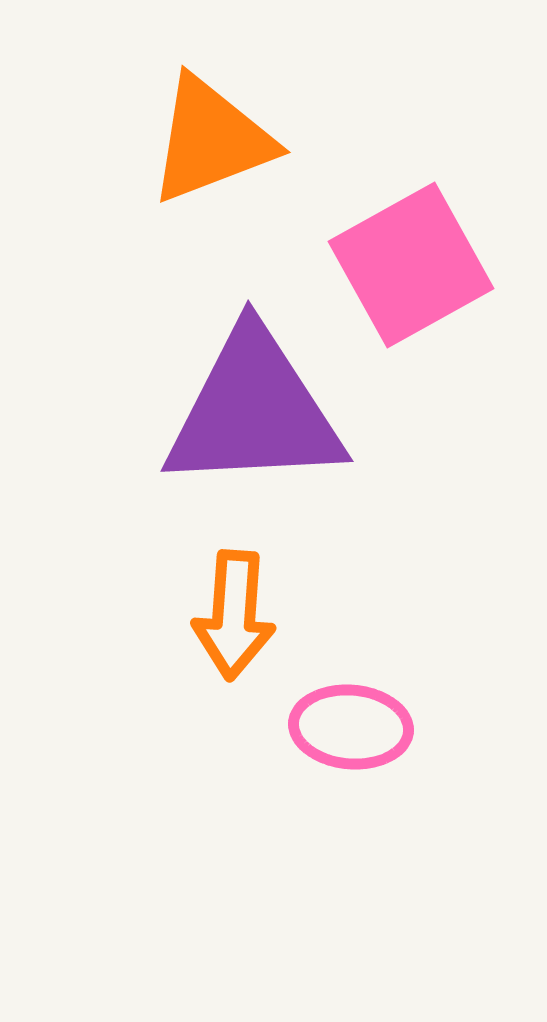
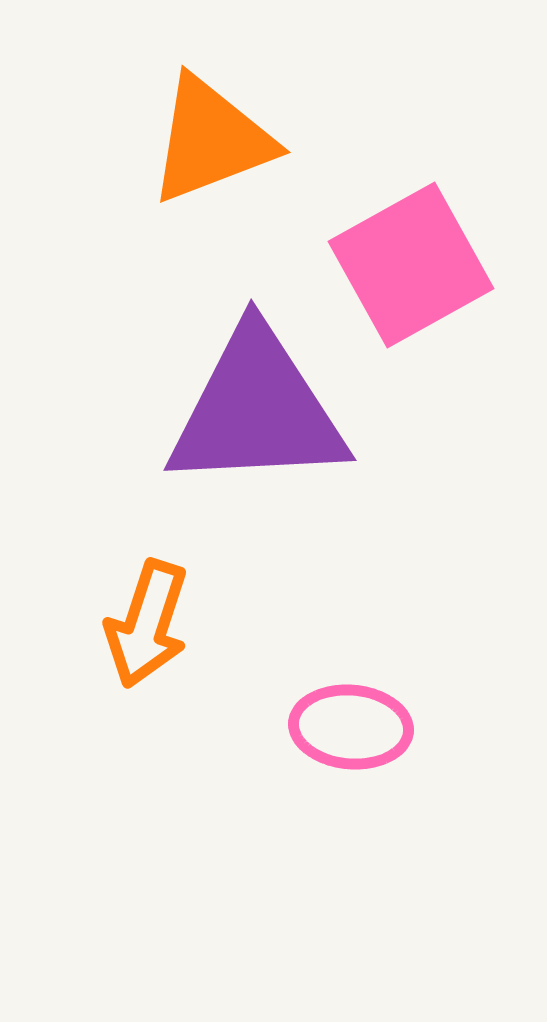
purple triangle: moved 3 px right, 1 px up
orange arrow: moved 87 px left, 9 px down; rotated 14 degrees clockwise
